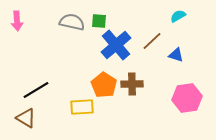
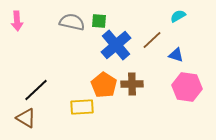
brown line: moved 1 px up
black line: rotated 12 degrees counterclockwise
pink hexagon: moved 11 px up; rotated 16 degrees clockwise
